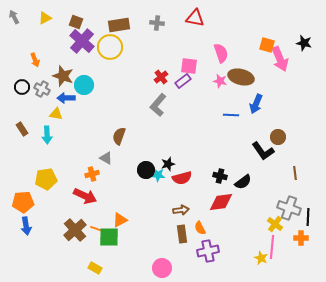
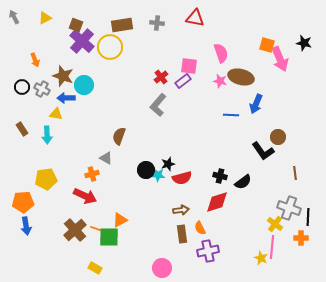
brown square at (76, 22): moved 3 px down
brown rectangle at (119, 25): moved 3 px right
red diamond at (221, 202): moved 4 px left; rotated 10 degrees counterclockwise
